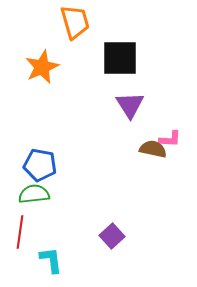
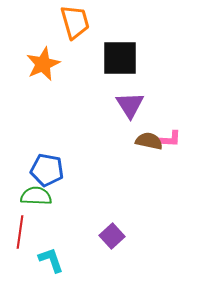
orange star: moved 1 px right, 3 px up
brown semicircle: moved 4 px left, 8 px up
blue pentagon: moved 7 px right, 5 px down
green semicircle: moved 2 px right, 2 px down; rotated 8 degrees clockwise
cyan L-shape: rotated 12 degrees counterclockwise
